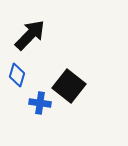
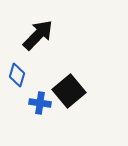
black arrow: moved 8 px right
black square: moved 5 px down; rotated 12 degrees clockwise
